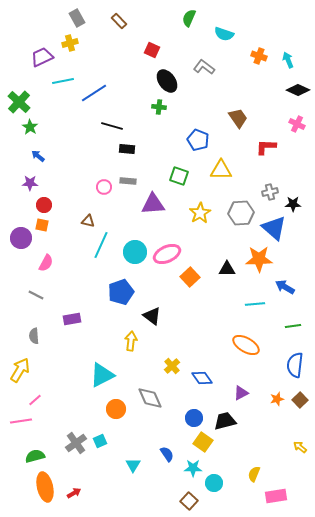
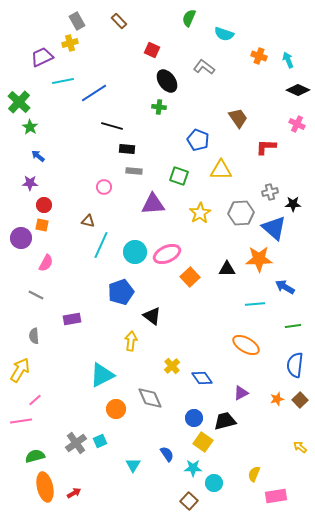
gray rectangle at (77, 18): moved 3 px down
gray rectangle at (128, 181): moved 6 px right, 10 px up
